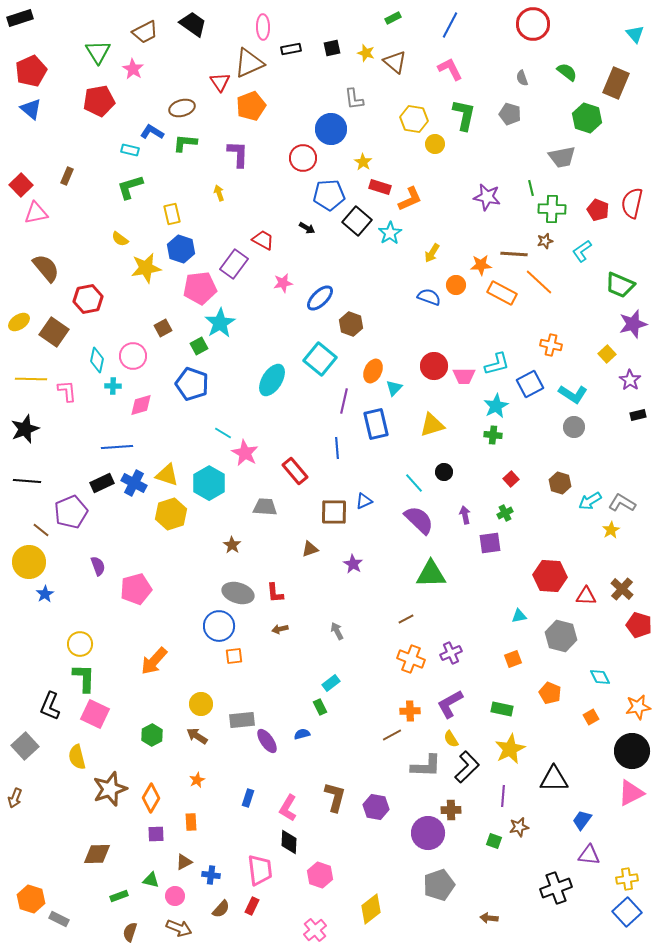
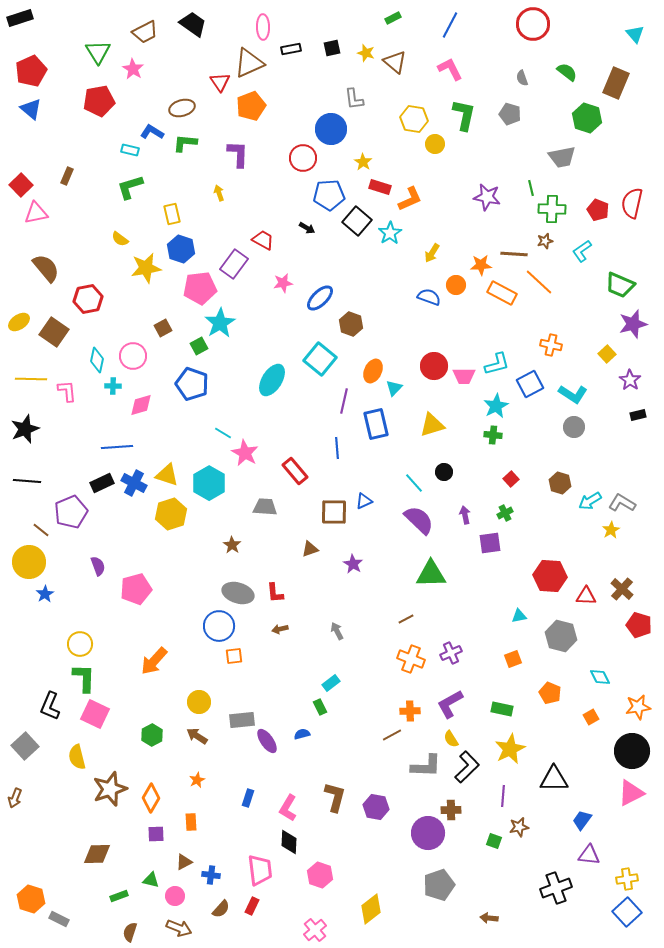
yellow circle at (201, 704): moved 2 px left, 2 px up
